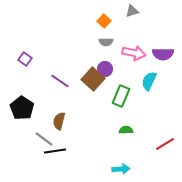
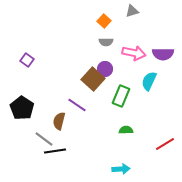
purple square: moved 2 px right, 1 px down
purple line: moved 17 px right, 24 px down
